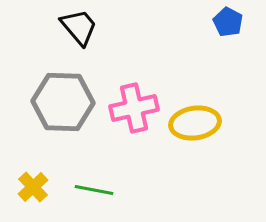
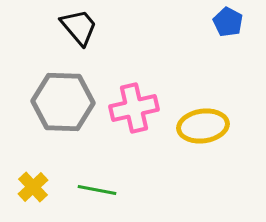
yellow ellipse: moved 8 px right, 3 px down
green line: moved 3 px right
